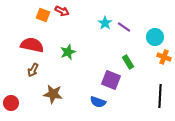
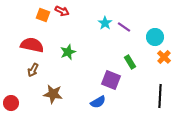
orange cross: rotated 24 degrees clockwise
green rectangle: moved 2 px right
blue semicircle: rotated 49 degrees counterclockwise
